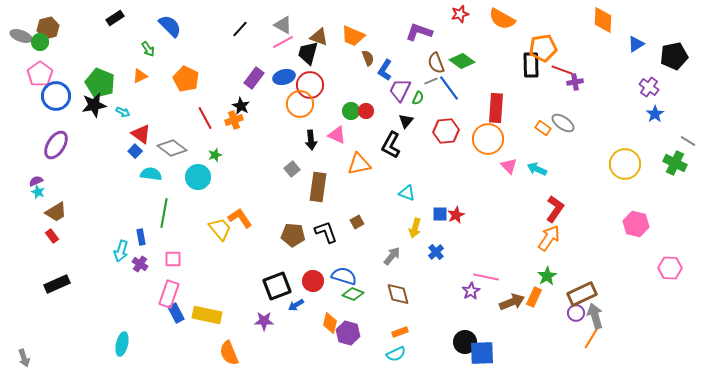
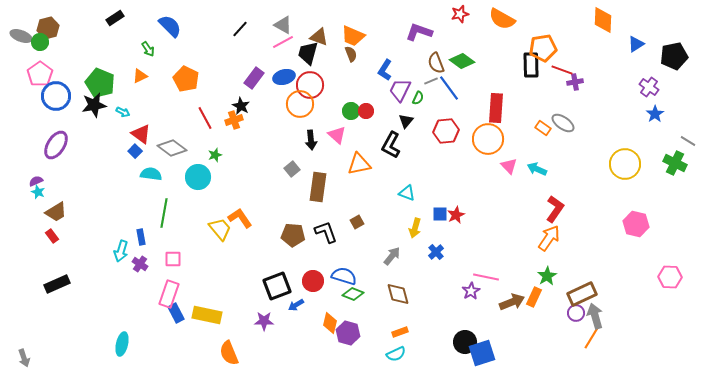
brown semicircle at (368, 58): moved 17 px left, 4 px up
pink triangle at (337, 135): rotated 18 degrees clockwise
pink hexagon at (670, 268): moved 9 px down
blue square at (482, 353): rotated 16 degrees counterclockwise
